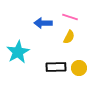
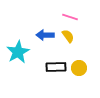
blue arrow: moved 2 px right, 12 px down
yellow semicircle: moved 1 px left, 1 px up; rotated 64 degrees counterclockwise
